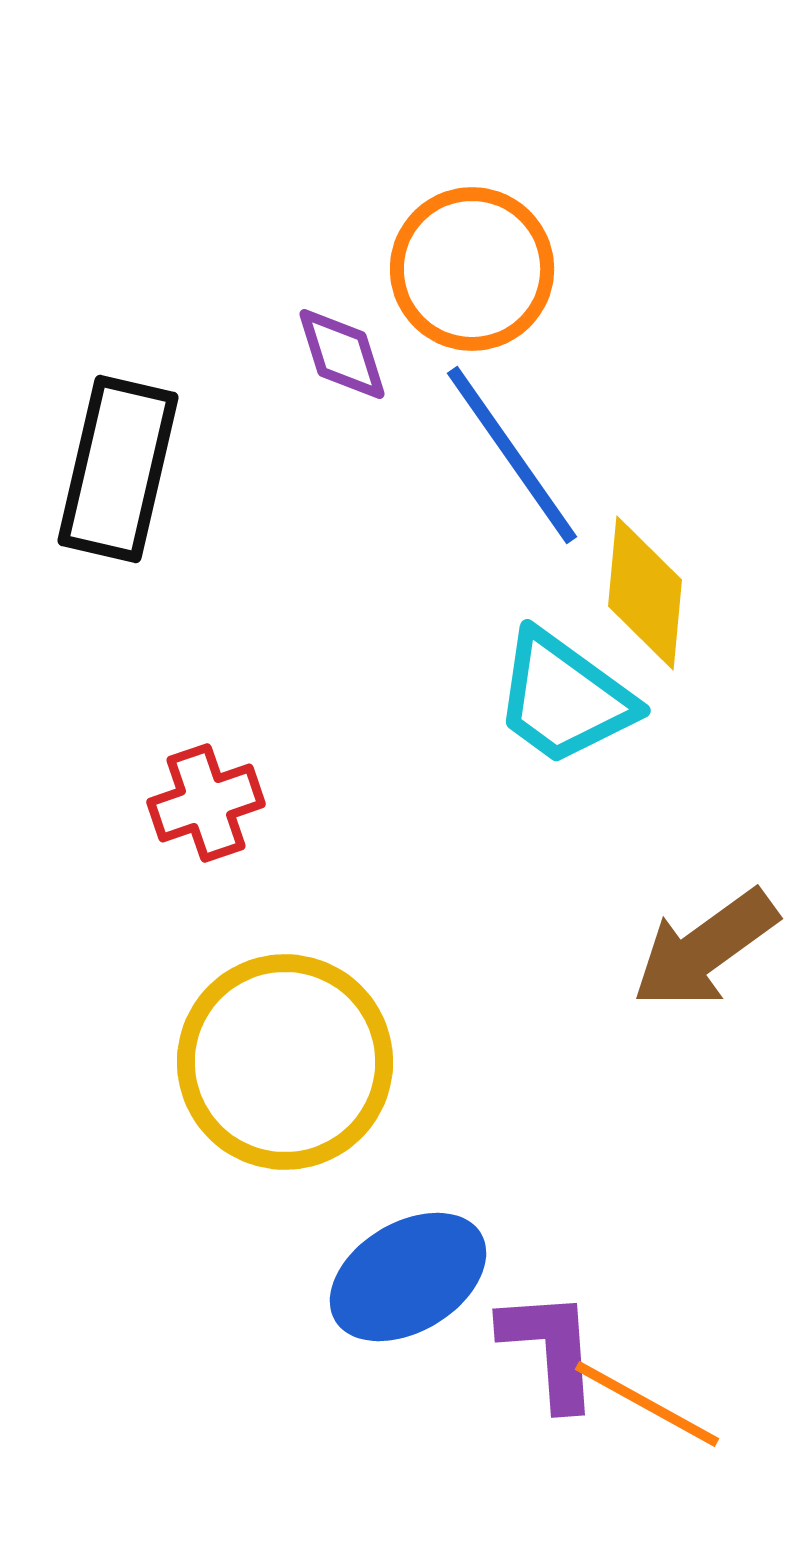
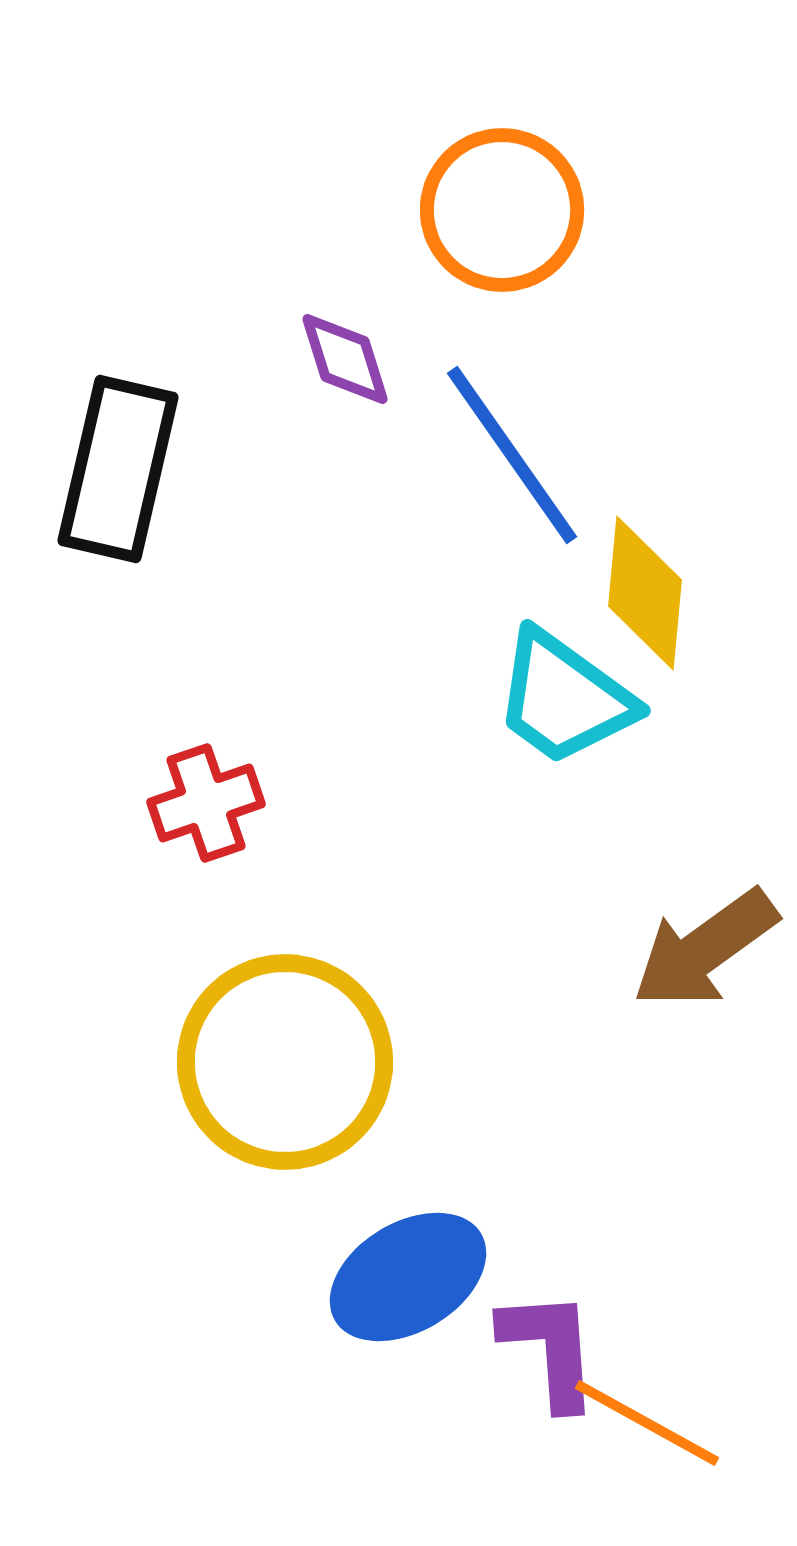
orange circle: moved 30 px right, 59 px up
purple diamond: moved 3 px right, 5 px down
orange line: moved 19 px down
